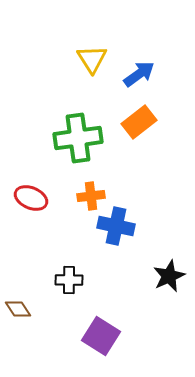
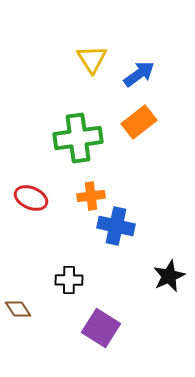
purple square: moved 8 px up
